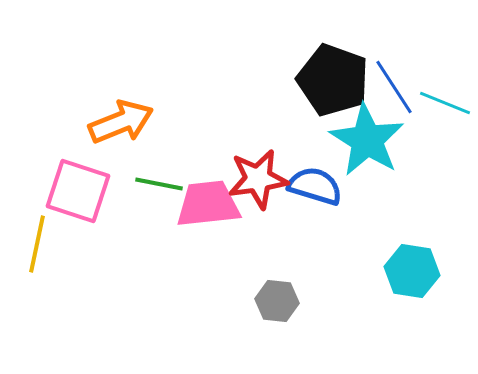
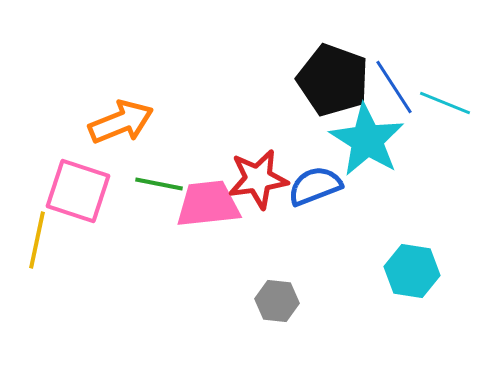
blue semicircle: rotated 38 degrees counterclockwise
yellow line: moved 4 px up
